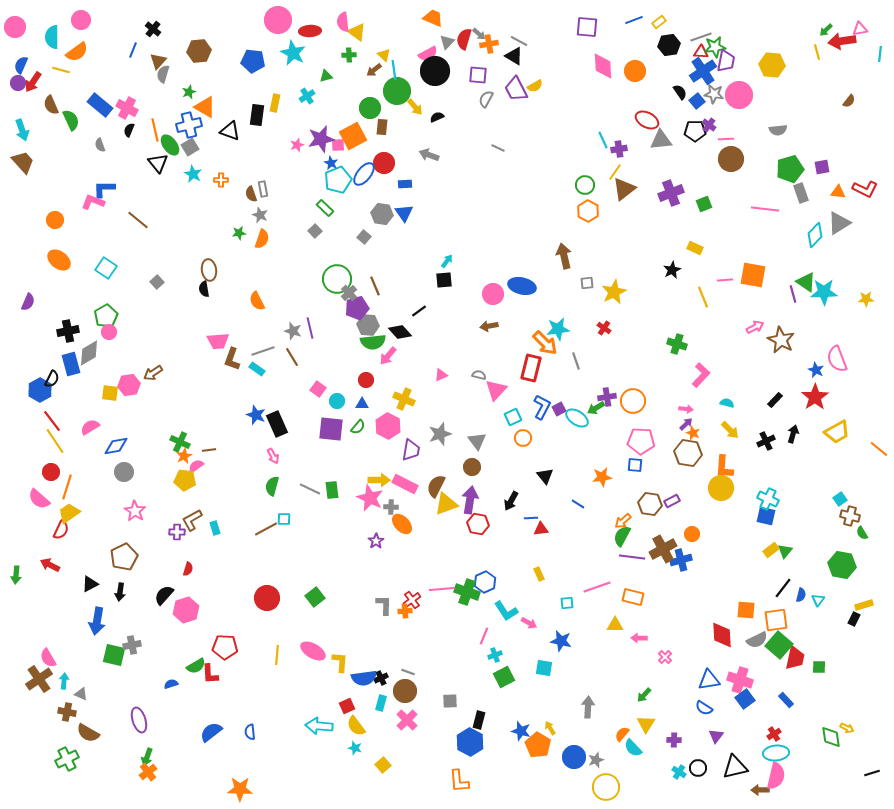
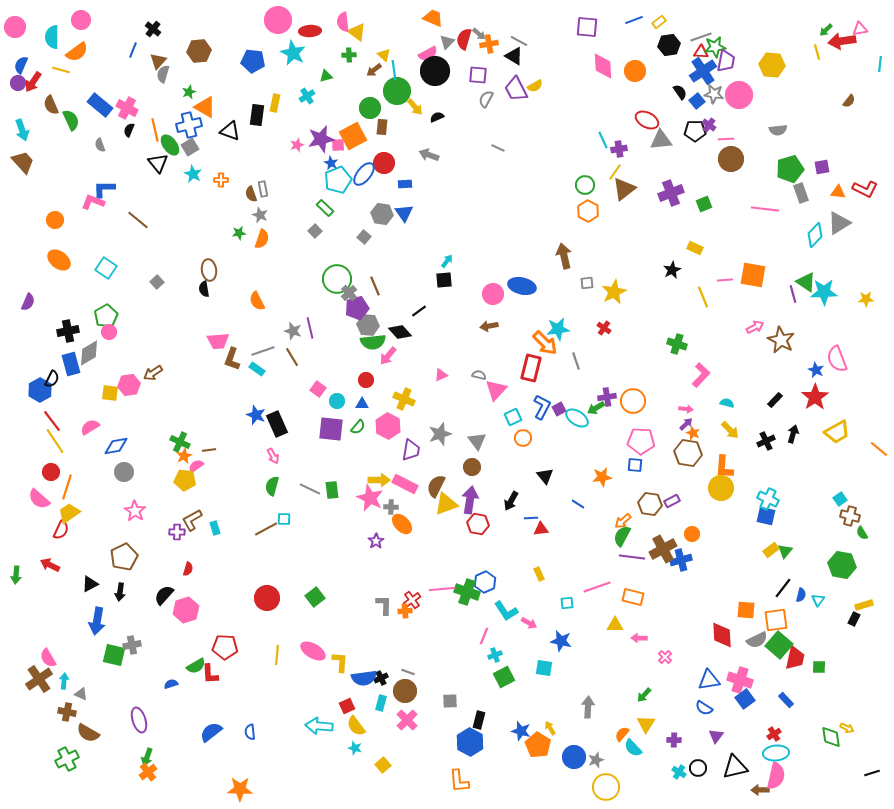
cyan line at (880, 54): moved 10 px down
